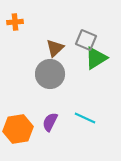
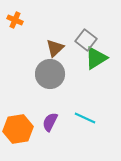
orange cross: moved 2 px up; rotated 28 degrees clockwise
gray square: rotated 15 degrees clockwise
